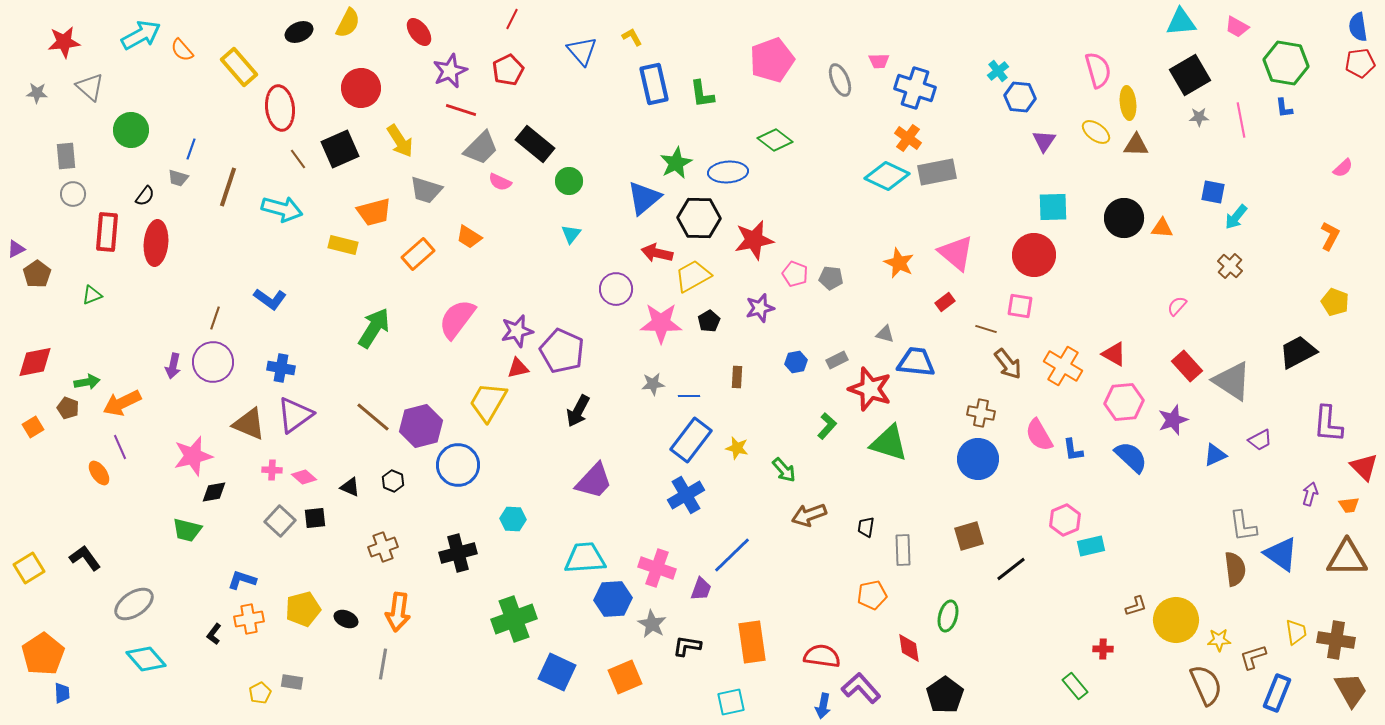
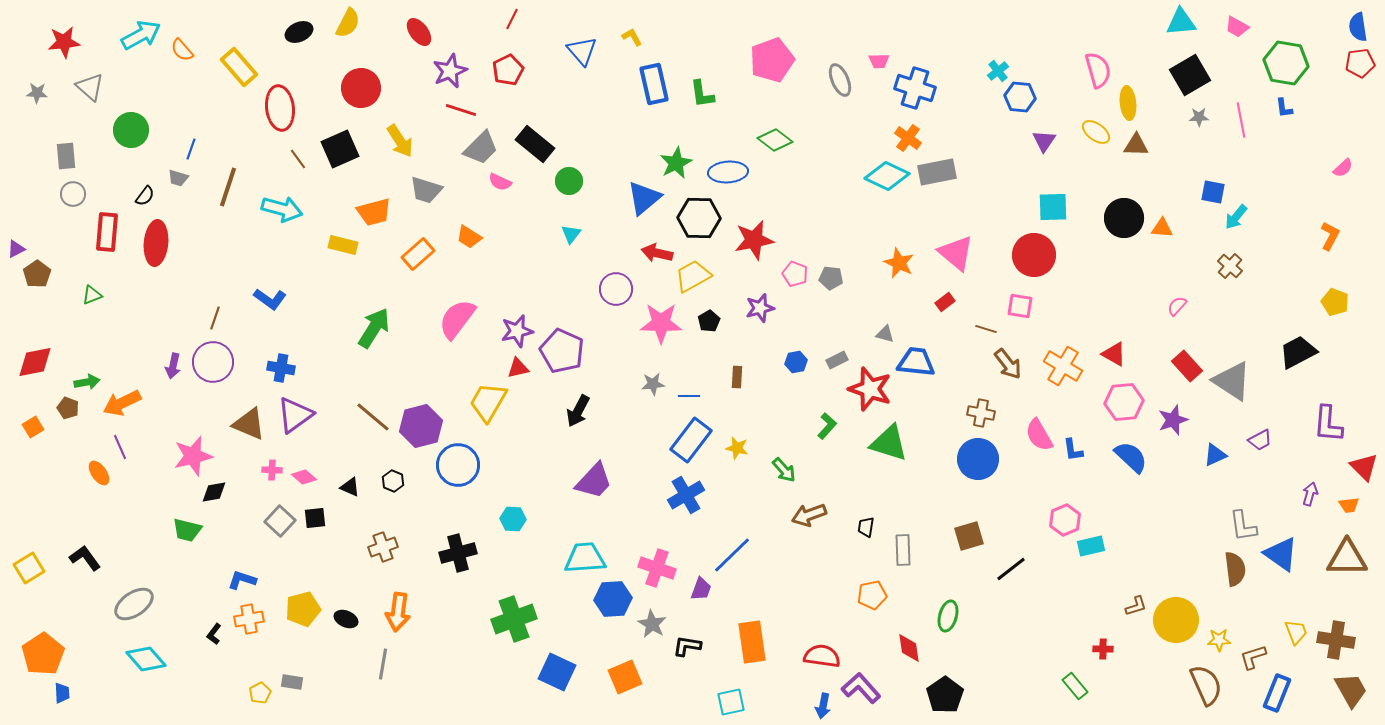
yellow trapezoid at (1296, 632): rotated 12 degrees counterclockwise
